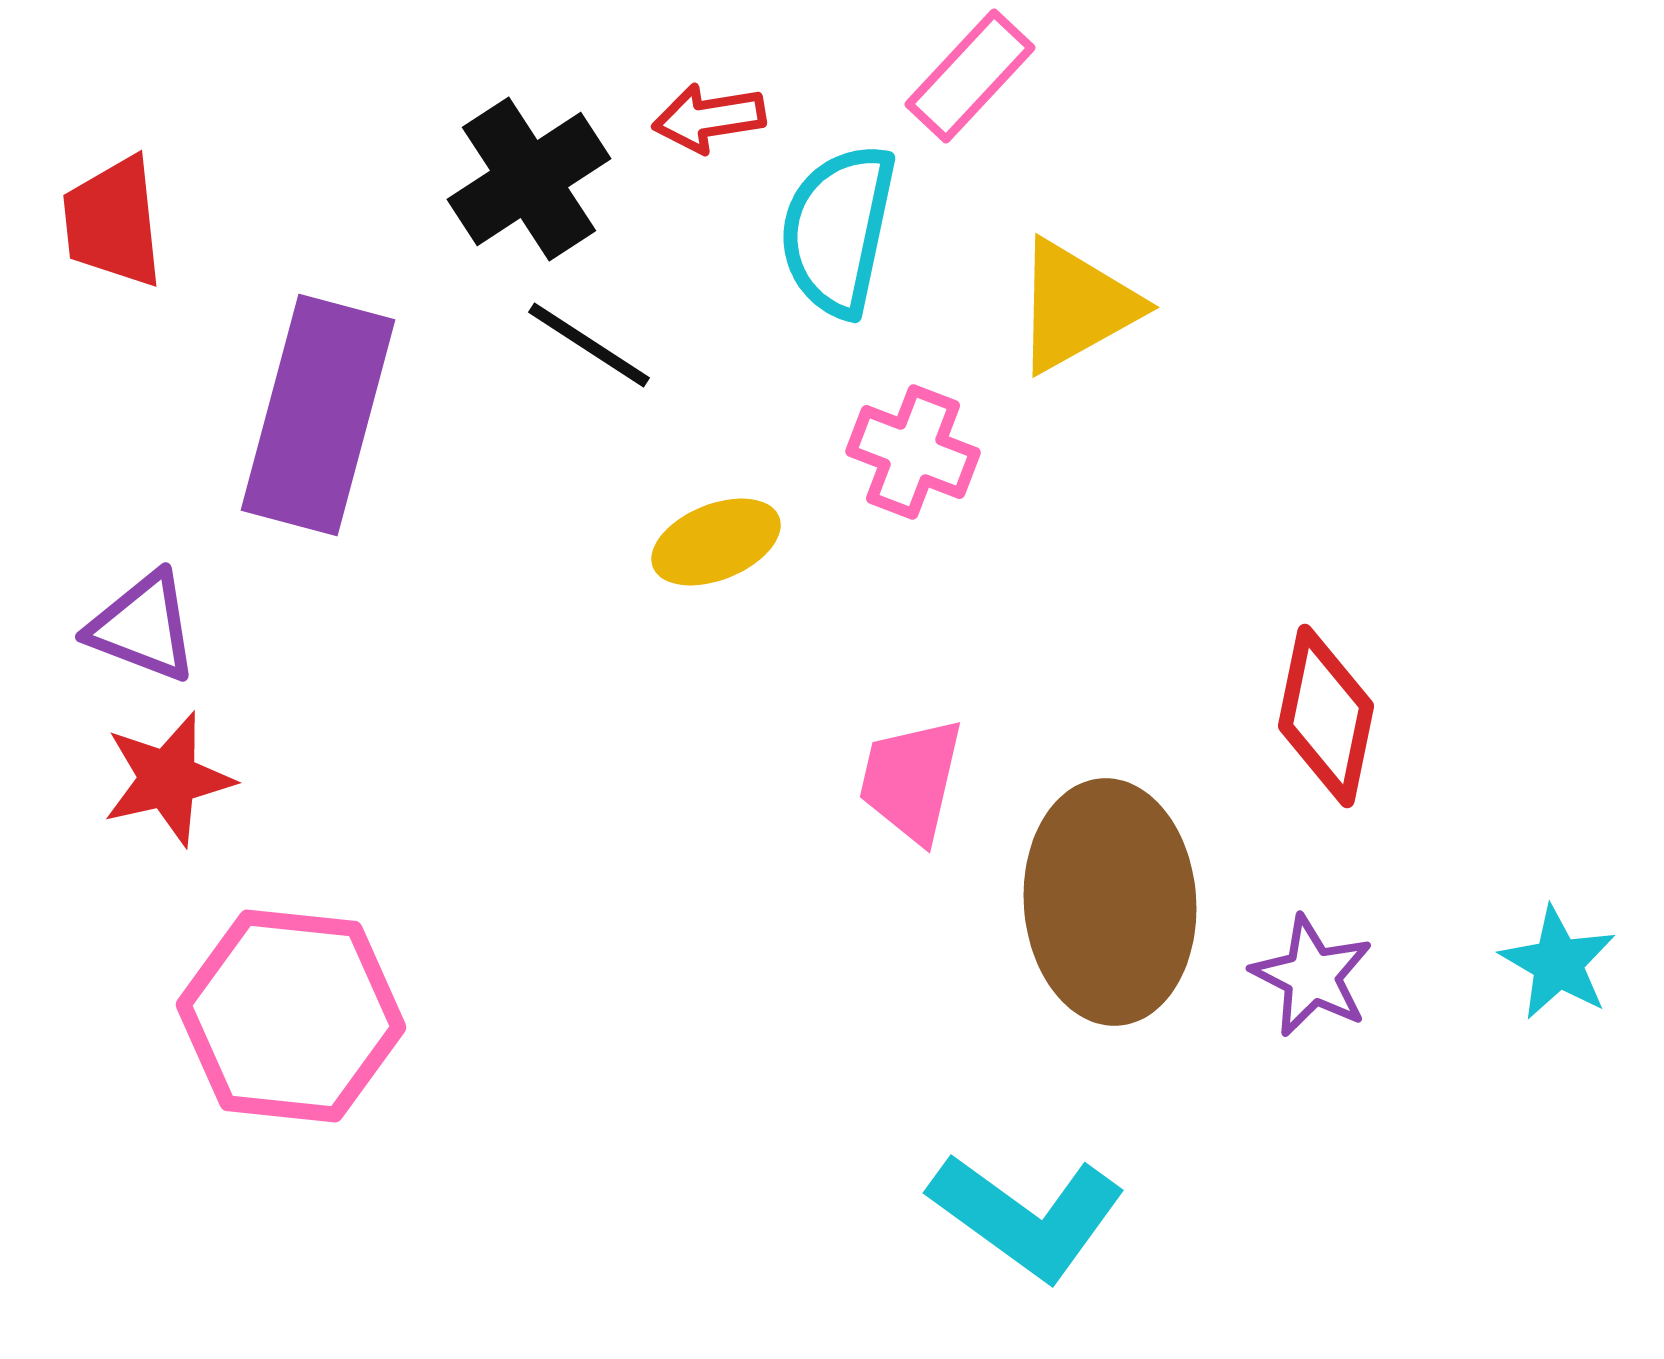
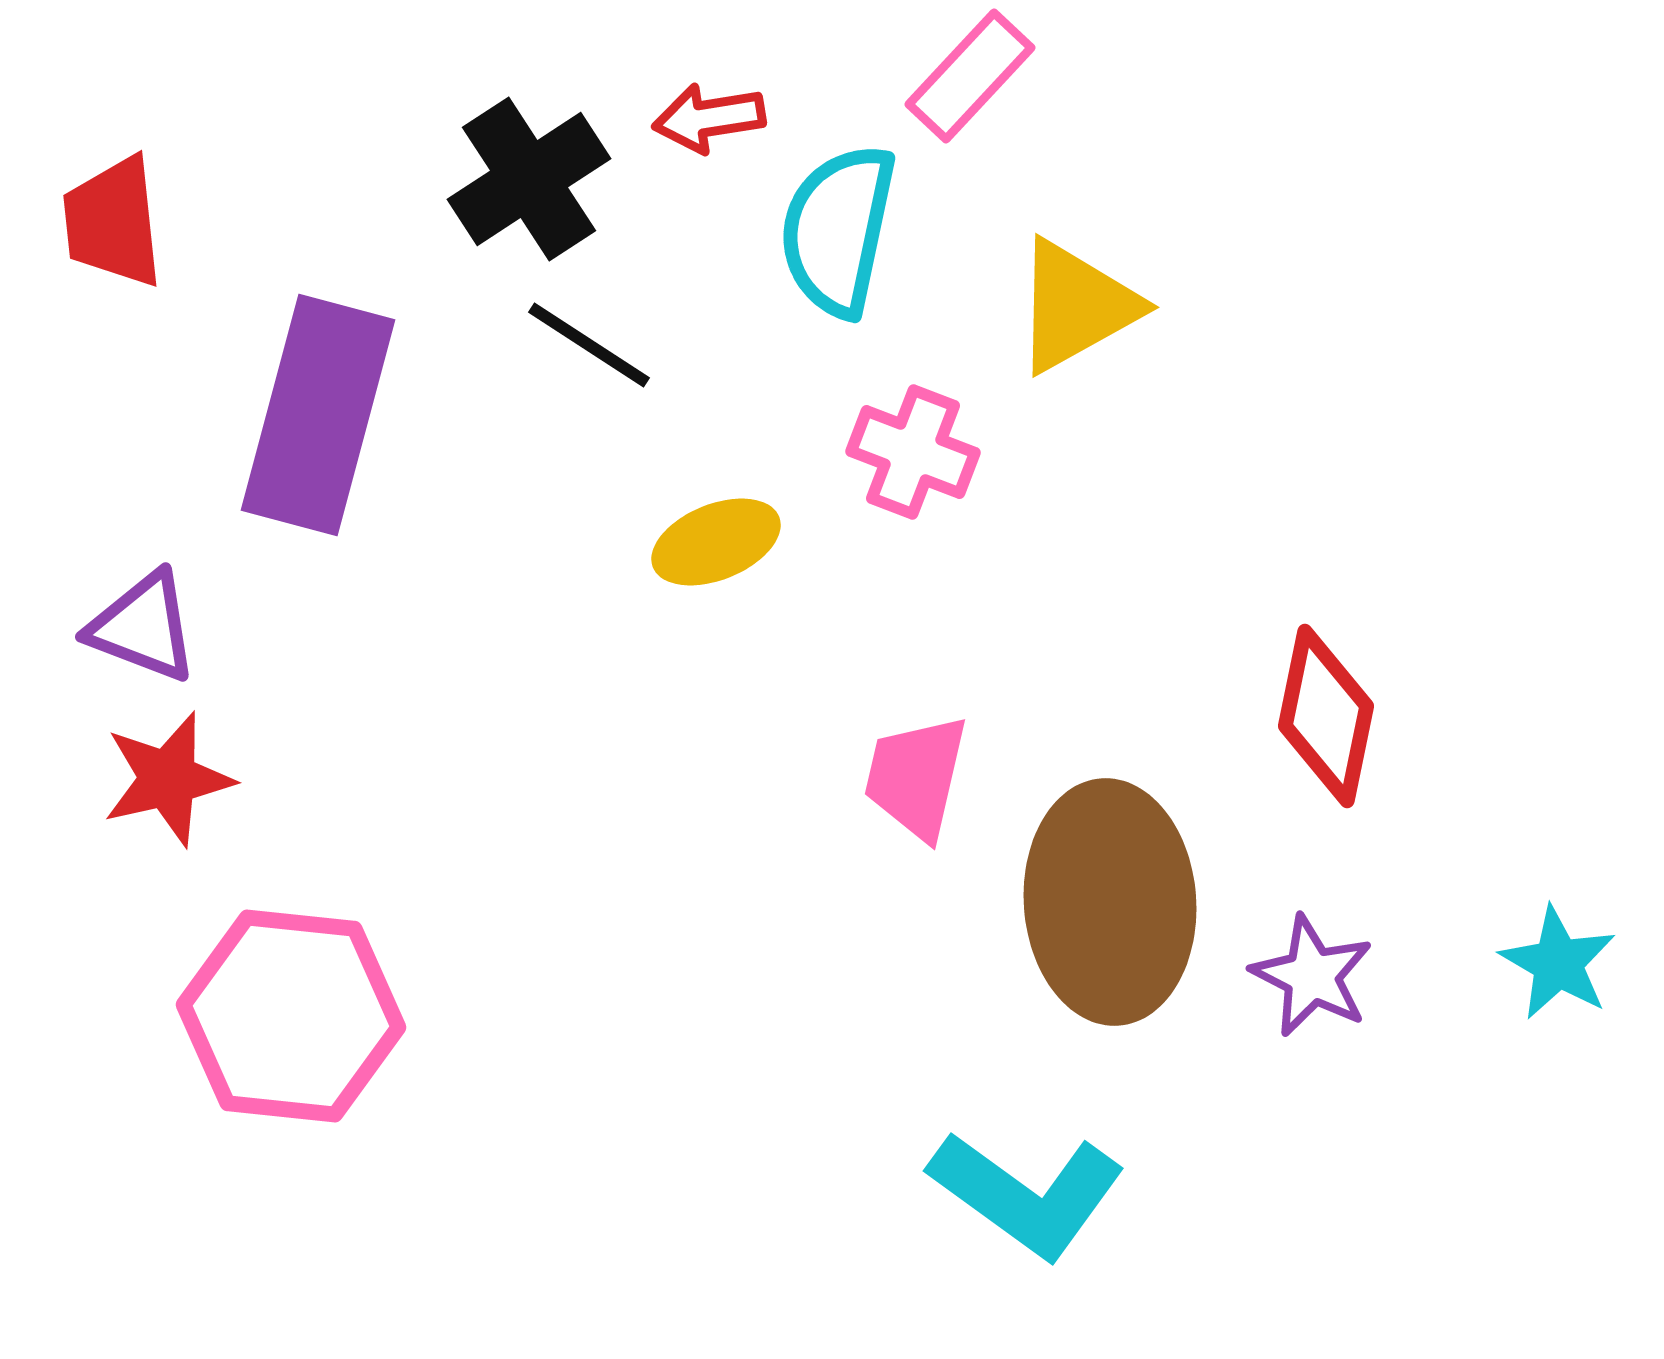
pink trapezoid: moved 5 px right, 3 px up
cyan L-shape: moved 22 px up
